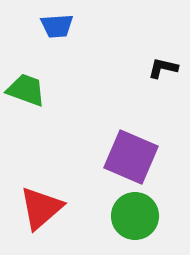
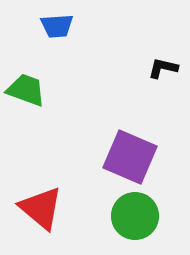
purple square: moved 1 px left
red triangle: rotated 39 degrees counterclockwise
